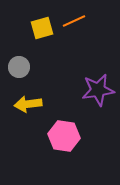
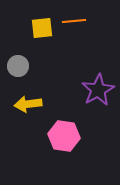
orange line: rotated 20 degrees clockwise
yellow square: rotated 10 degrees clockwise
gray circle: moved 1 px left, 1 px up
purple star: rotated 20 degrees counterclockwise
